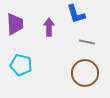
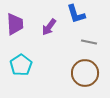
purple arrow: rotated 144 degrees counterclockwise
gray line: moved 2 px right
cyan pentagon: rotated 25 degrees clockwise
